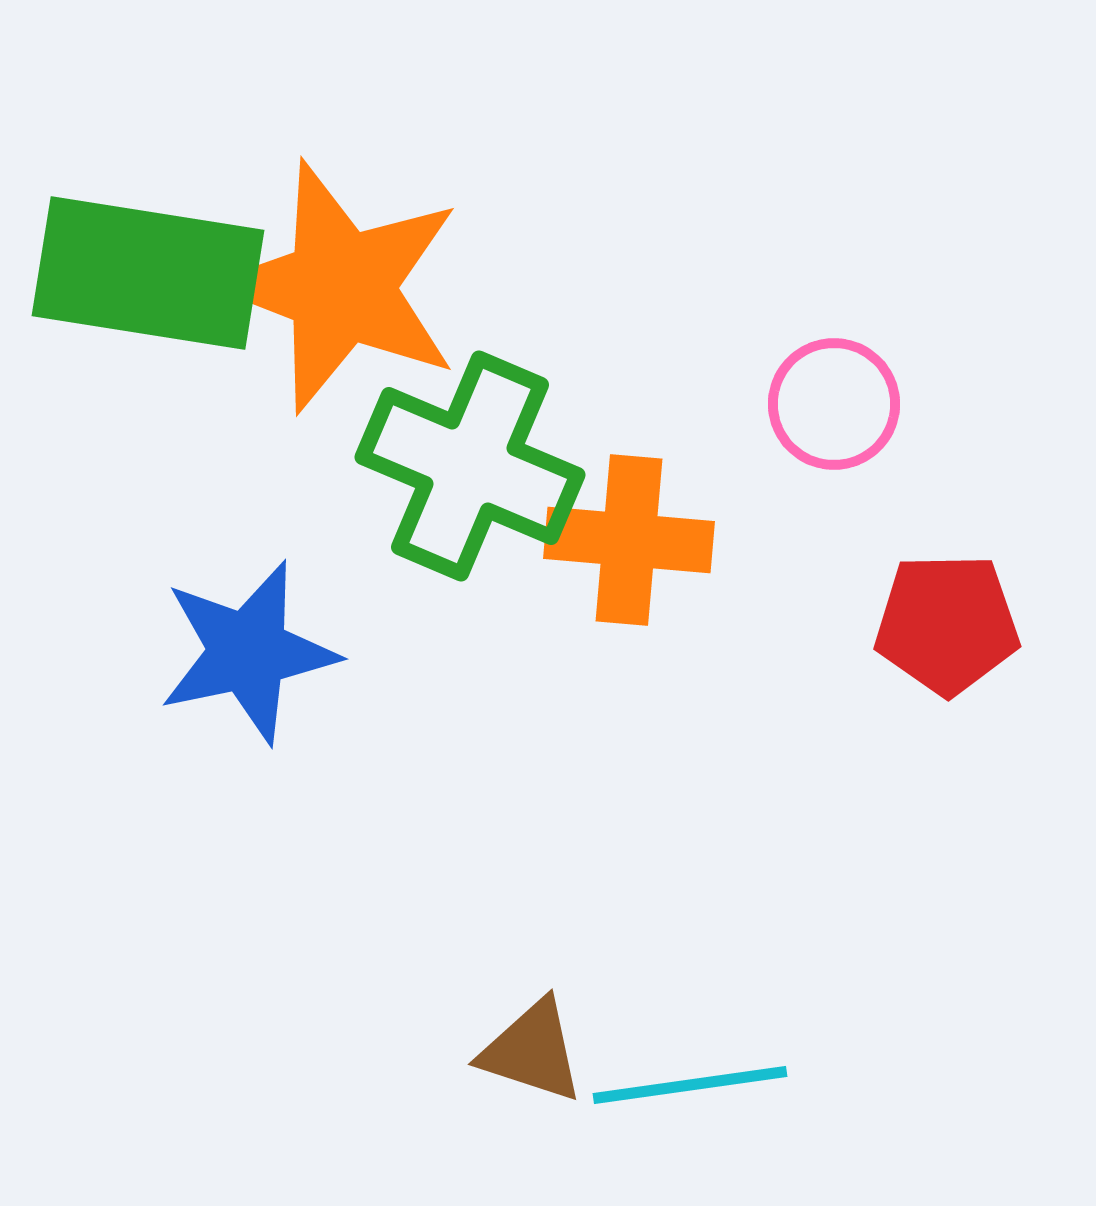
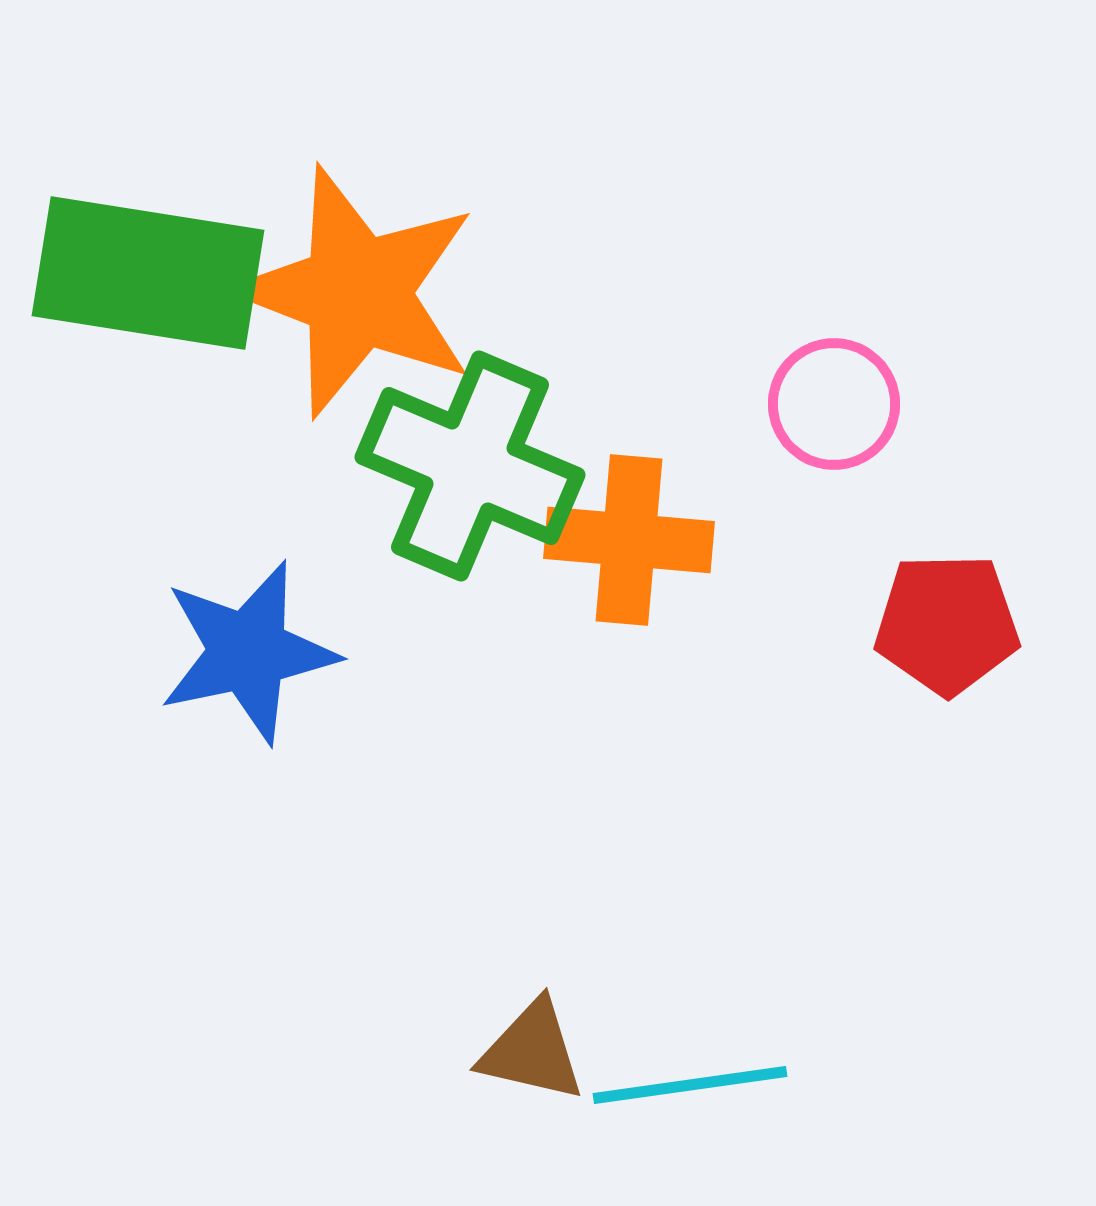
orange star: moved 16 px right, 5 px down
brown triangle: rotated 5 degrees counterclockwise
